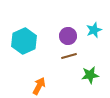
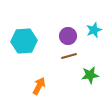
cyan hexagon: rotated 20 degrees clockwise
